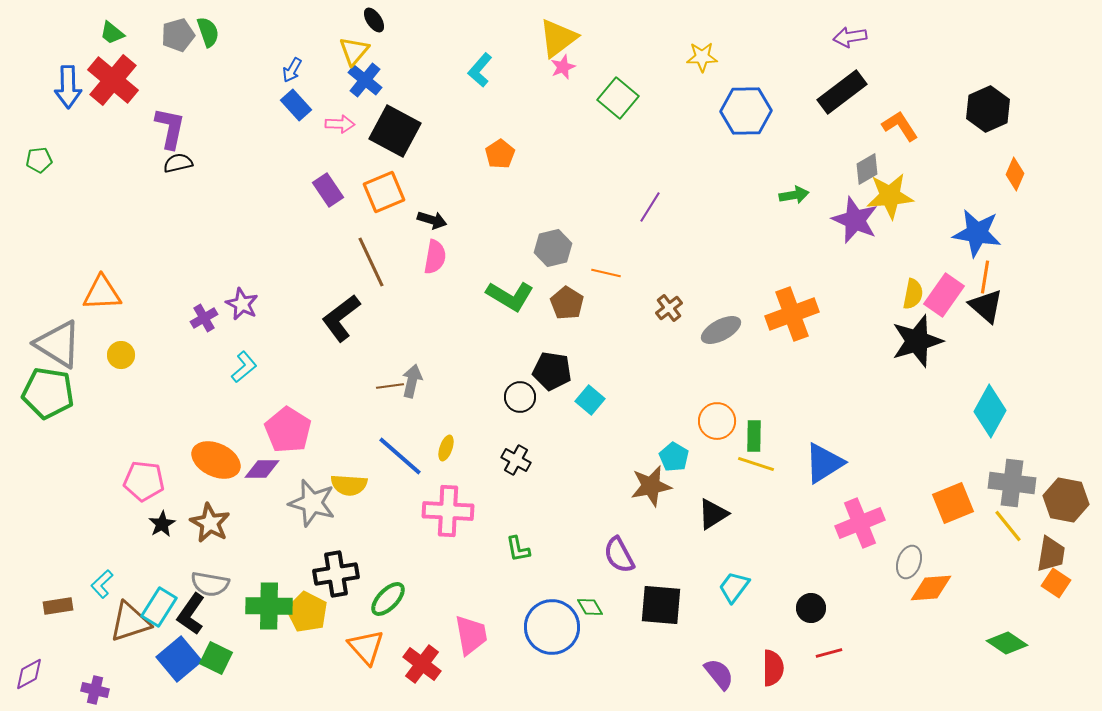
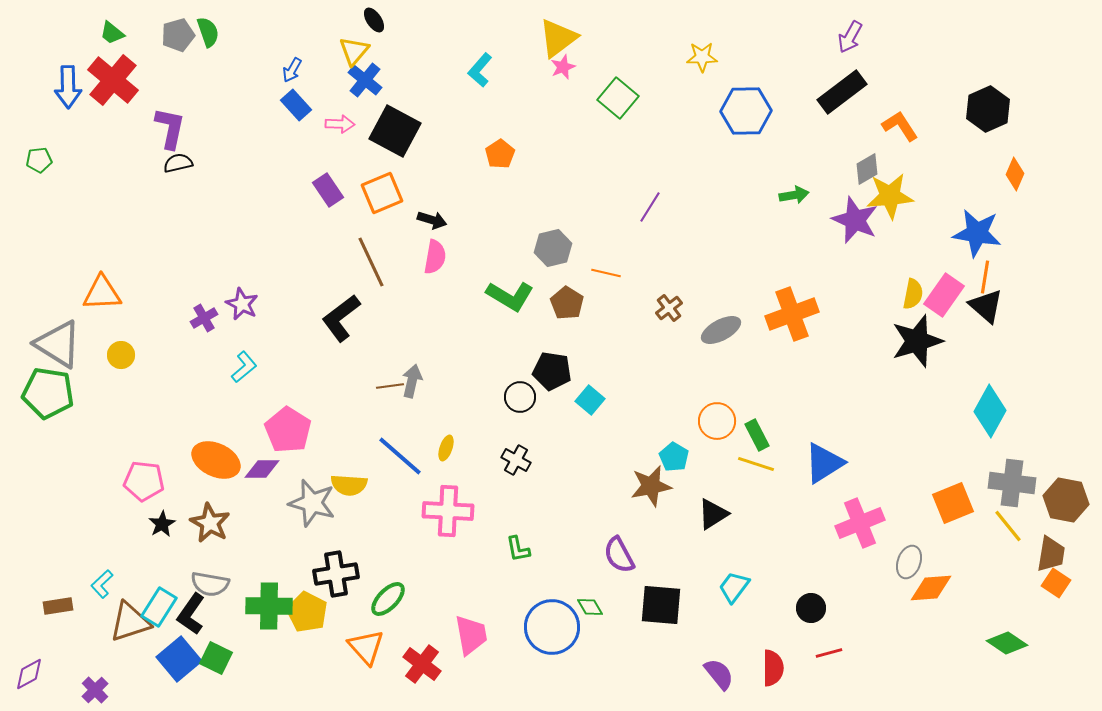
purple arrow at (850, 37): rotated 52 degrees counterclockwise
orange square at (384, 192): moved 2 px left, 1 px down
green rectangle at (754, 436): moved 3 px right, 1 px up; rotated 28 degrees counterclockwise
purple cross at (95, 690): rotated 32 degrees clockwise
